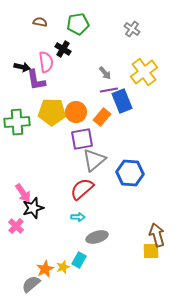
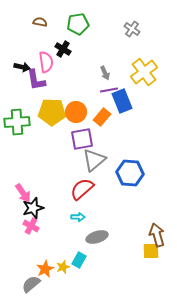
gray arrow: rotated 16 degrees clockwise
pink cross: moved 15 px right; rotated 14 degrees counterclockwise
